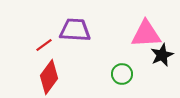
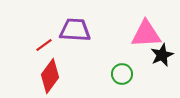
red diamond: moved 1 px right, 1 px up
